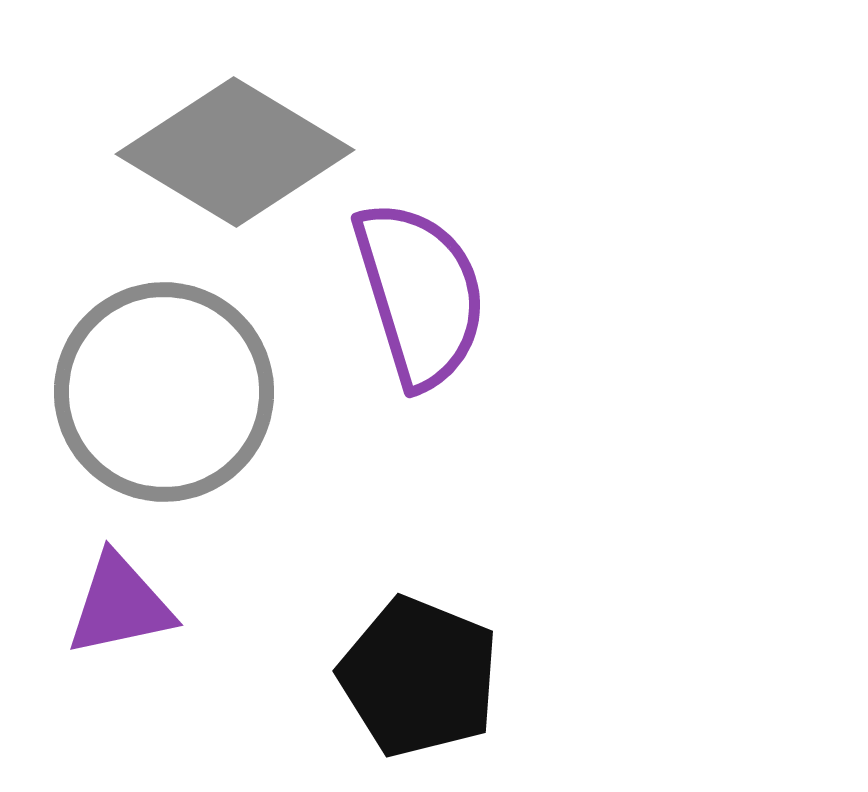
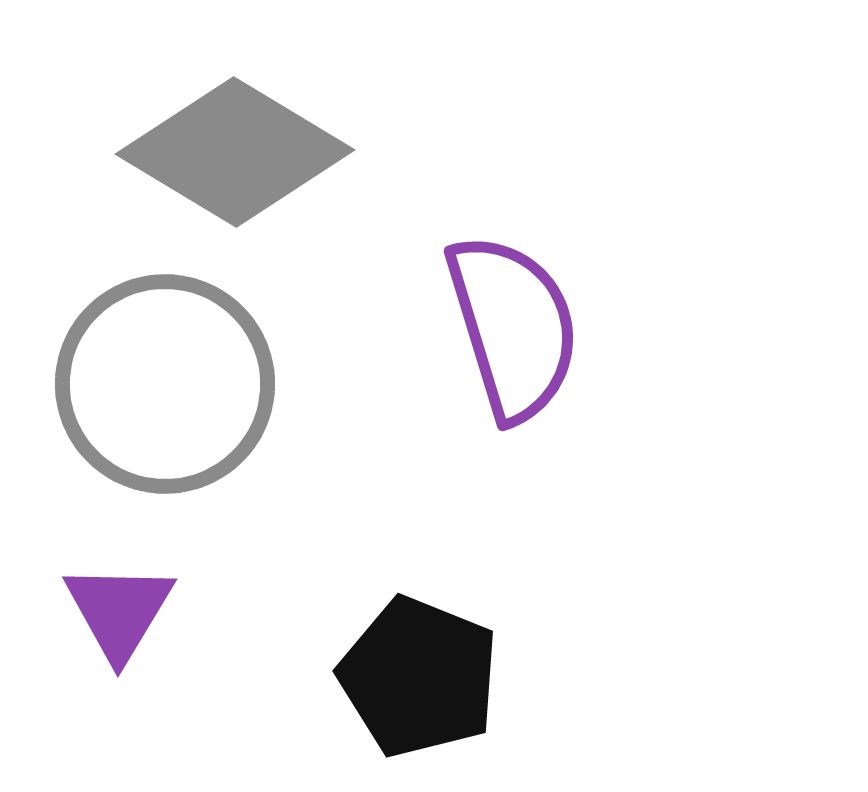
purple semicircle: moved 93 px right, 33 px down
gray circle: moved 1 px right, 8 px up
purple triangle: moved 1 px left, 6 px down; rotated 47 degrees counterclockwise
